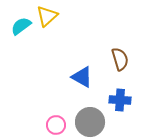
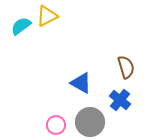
yellow triangle: rotated 15 degrees clockwise
brown semicircle: moved 6 px right, 8 px down
blue triangle: moved 1 px left, 6 px down
blue cross: rotated 35 degrees clockwise
